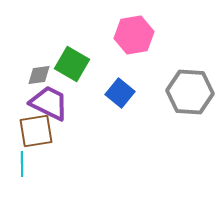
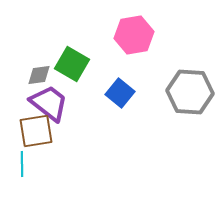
purple trapezoid: rotated 12 degrees clockwise
